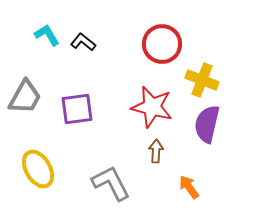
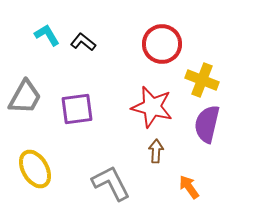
yellow ellipse: moved 3 px left
